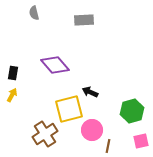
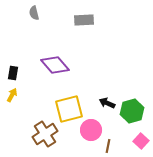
black arrow: moved 17 px right, 11 px down
pink circle: moved 1 px left
pink square: rotated 35 degrees counterclockwise
